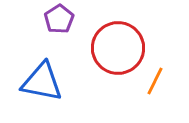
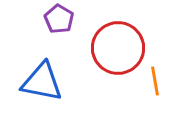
purple pentagon: rotated 8 degrees counterclockwise
orange line: rotated 36 degrees counterclockwise
